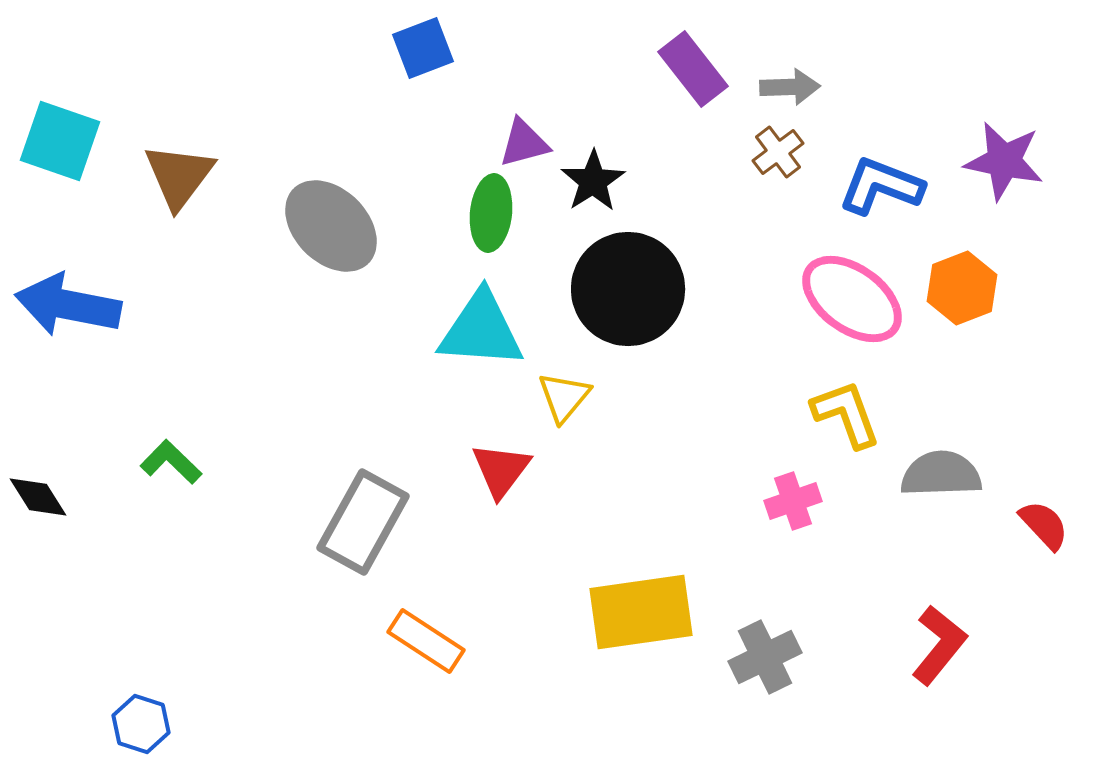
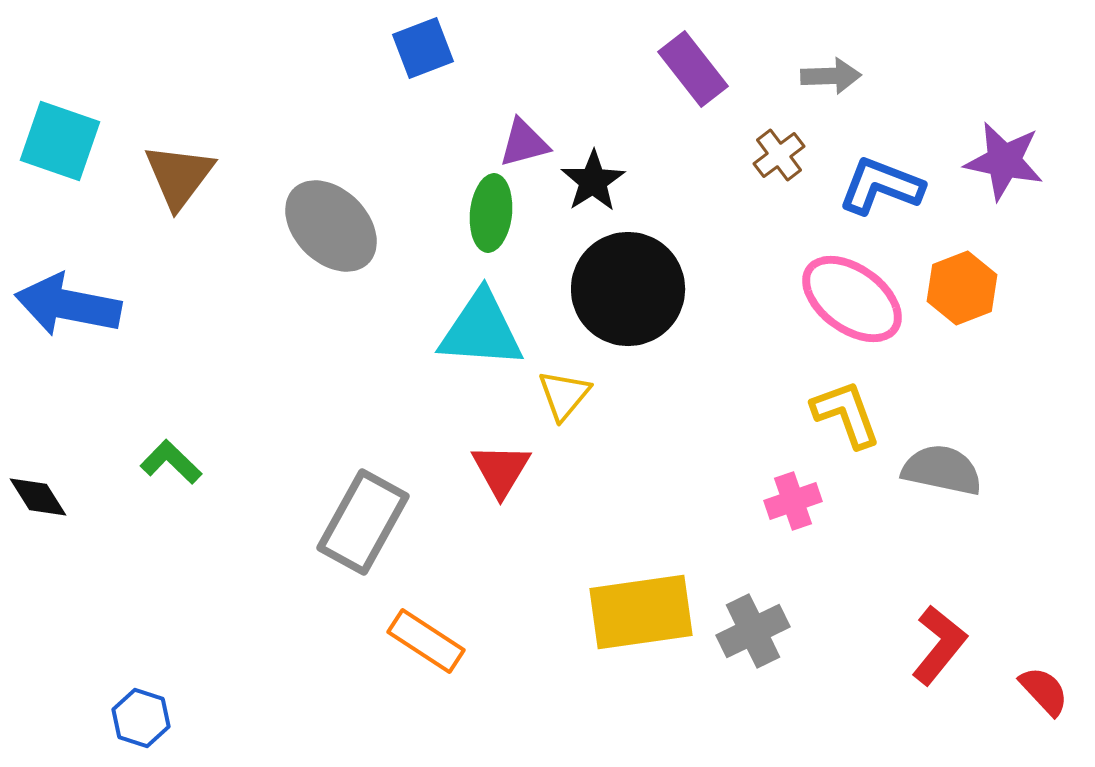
gray arrow: moved 41 px right, 11 px up
brown cross: moved 1 px right, 3 px down
yellow triangle: moved 2 px up
red triangle: rotated 6 degrees counterclockwise
gray semicircle: moved 1 px right, 4 px up; rotated 14 degrees clockwise
red semicircle: moved 166 px down
gray cross: moved 12 px left, 26 px up
blue hexagon: moved 6 px up
